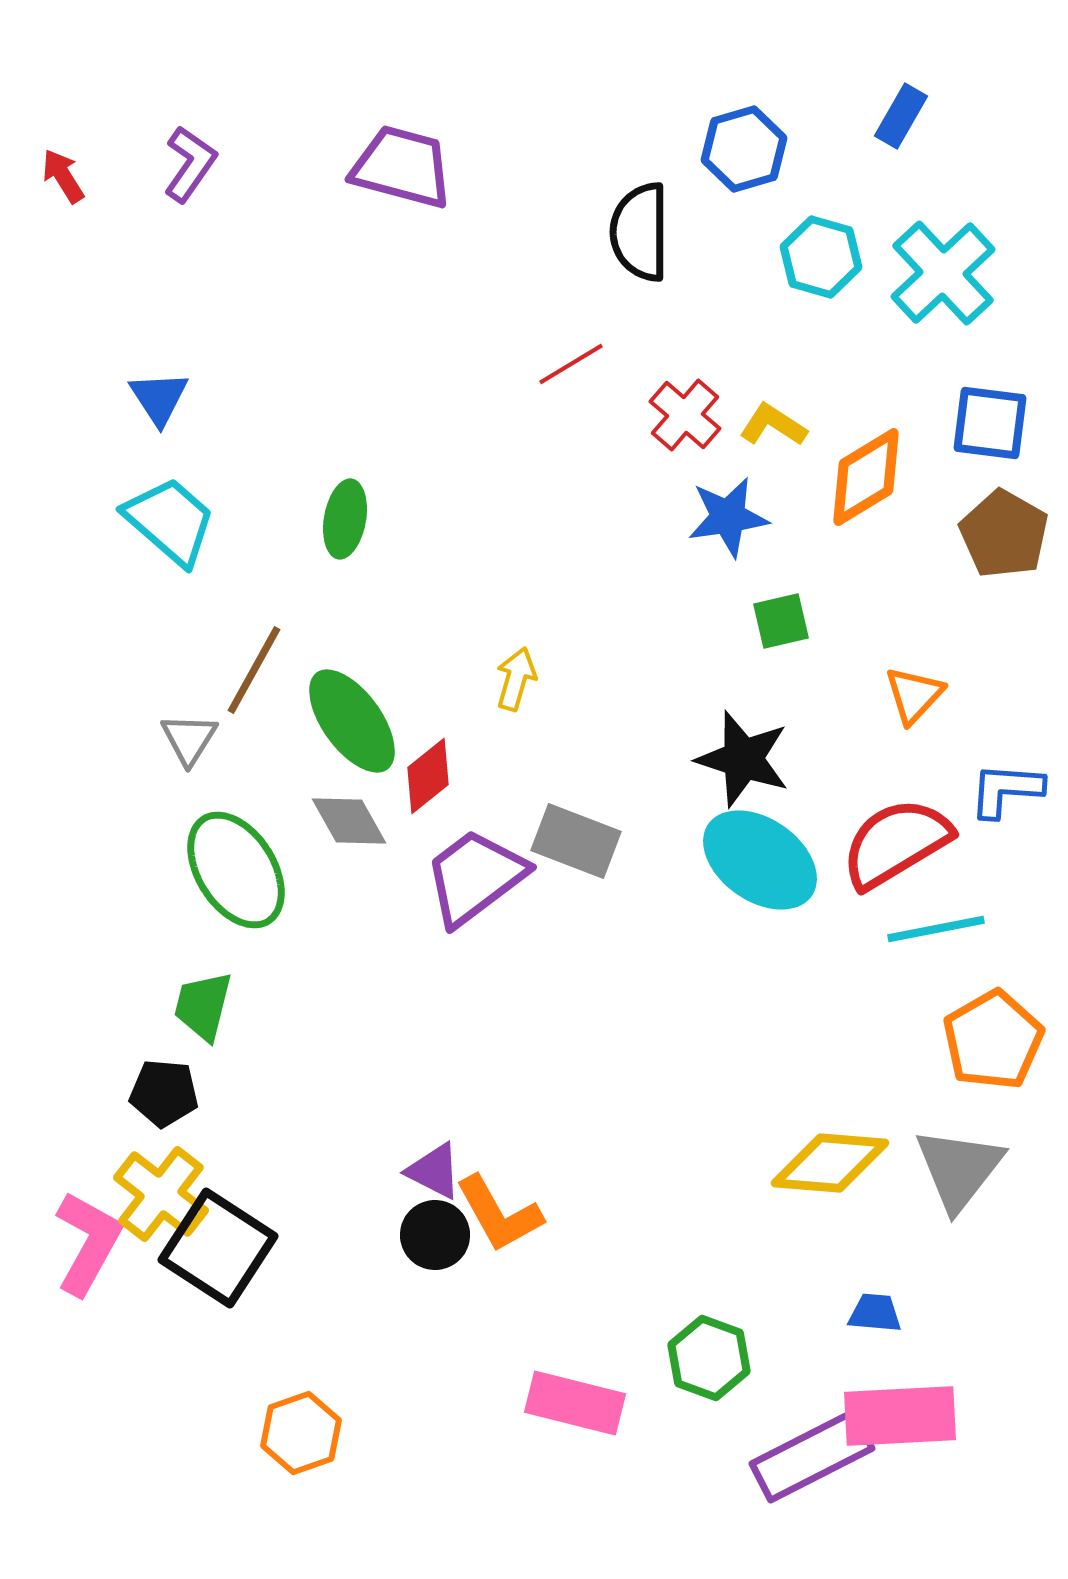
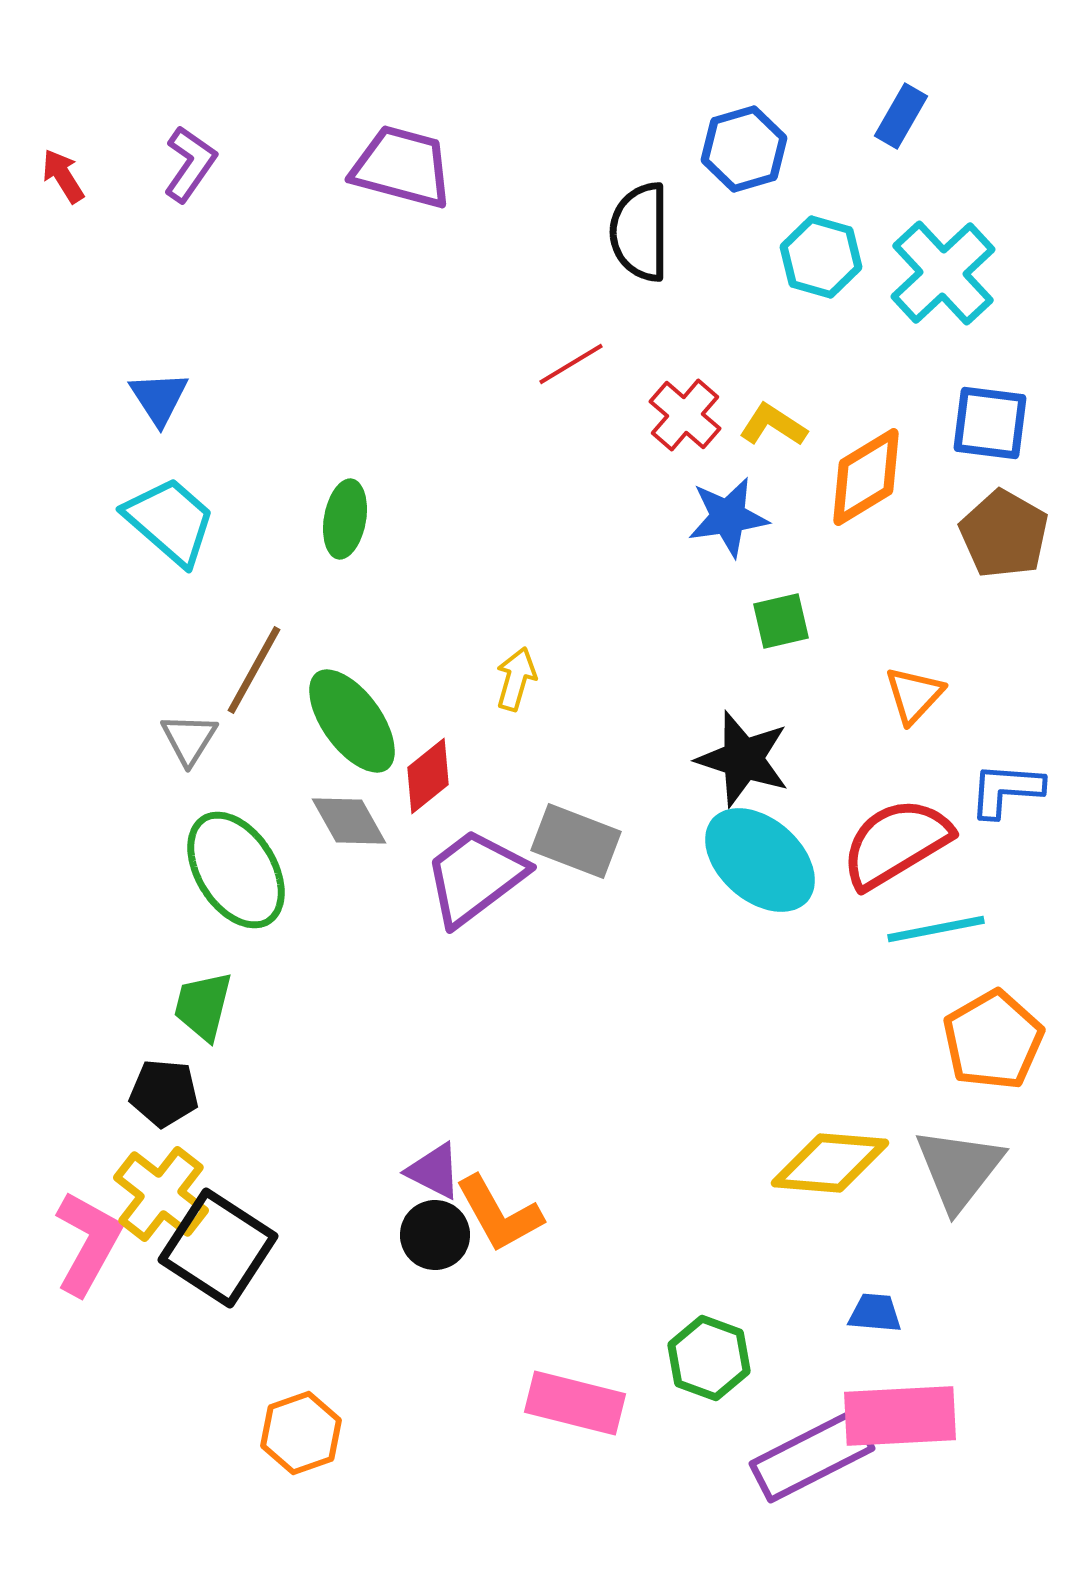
cyan ellipse at (760, 860): rotated 6 degrees clockwise
